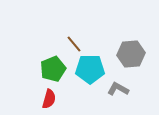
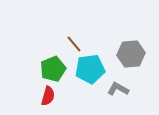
cyan pentagon: rotated 8 degrees counterclockwise
red semicircle: moved 1 px left, 3 px up
